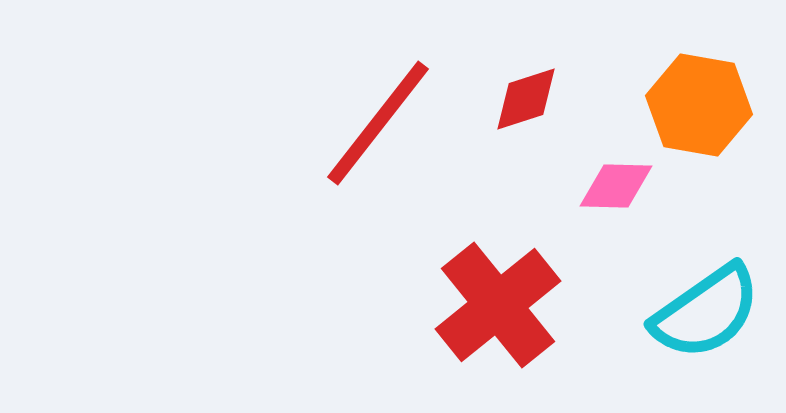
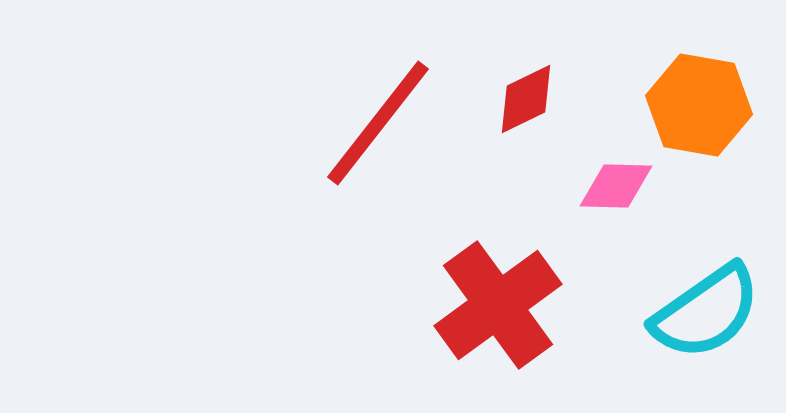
red diamond: rotated 8 degrees counterclockwise
red cross: rotated 3 degrees clockwise
